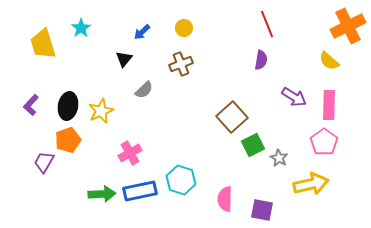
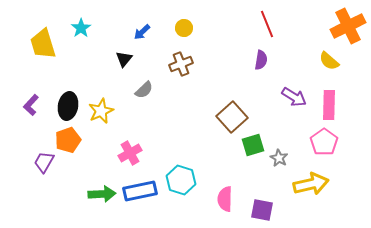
green square: rotated 10 degrees clockwise
